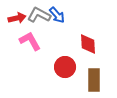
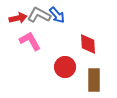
red arrow: moved 1 px right
